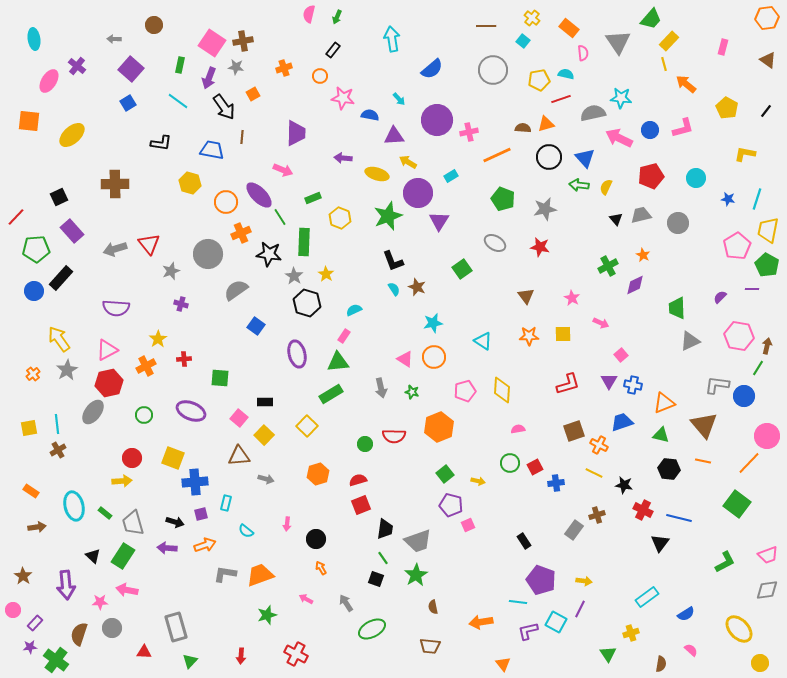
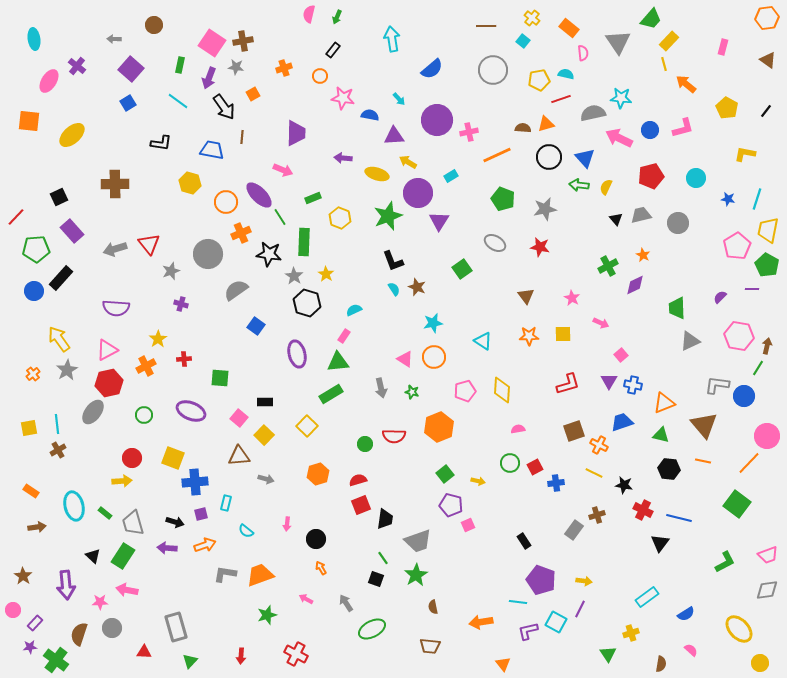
black trapezoid at (385, 529): moved 10 px up
